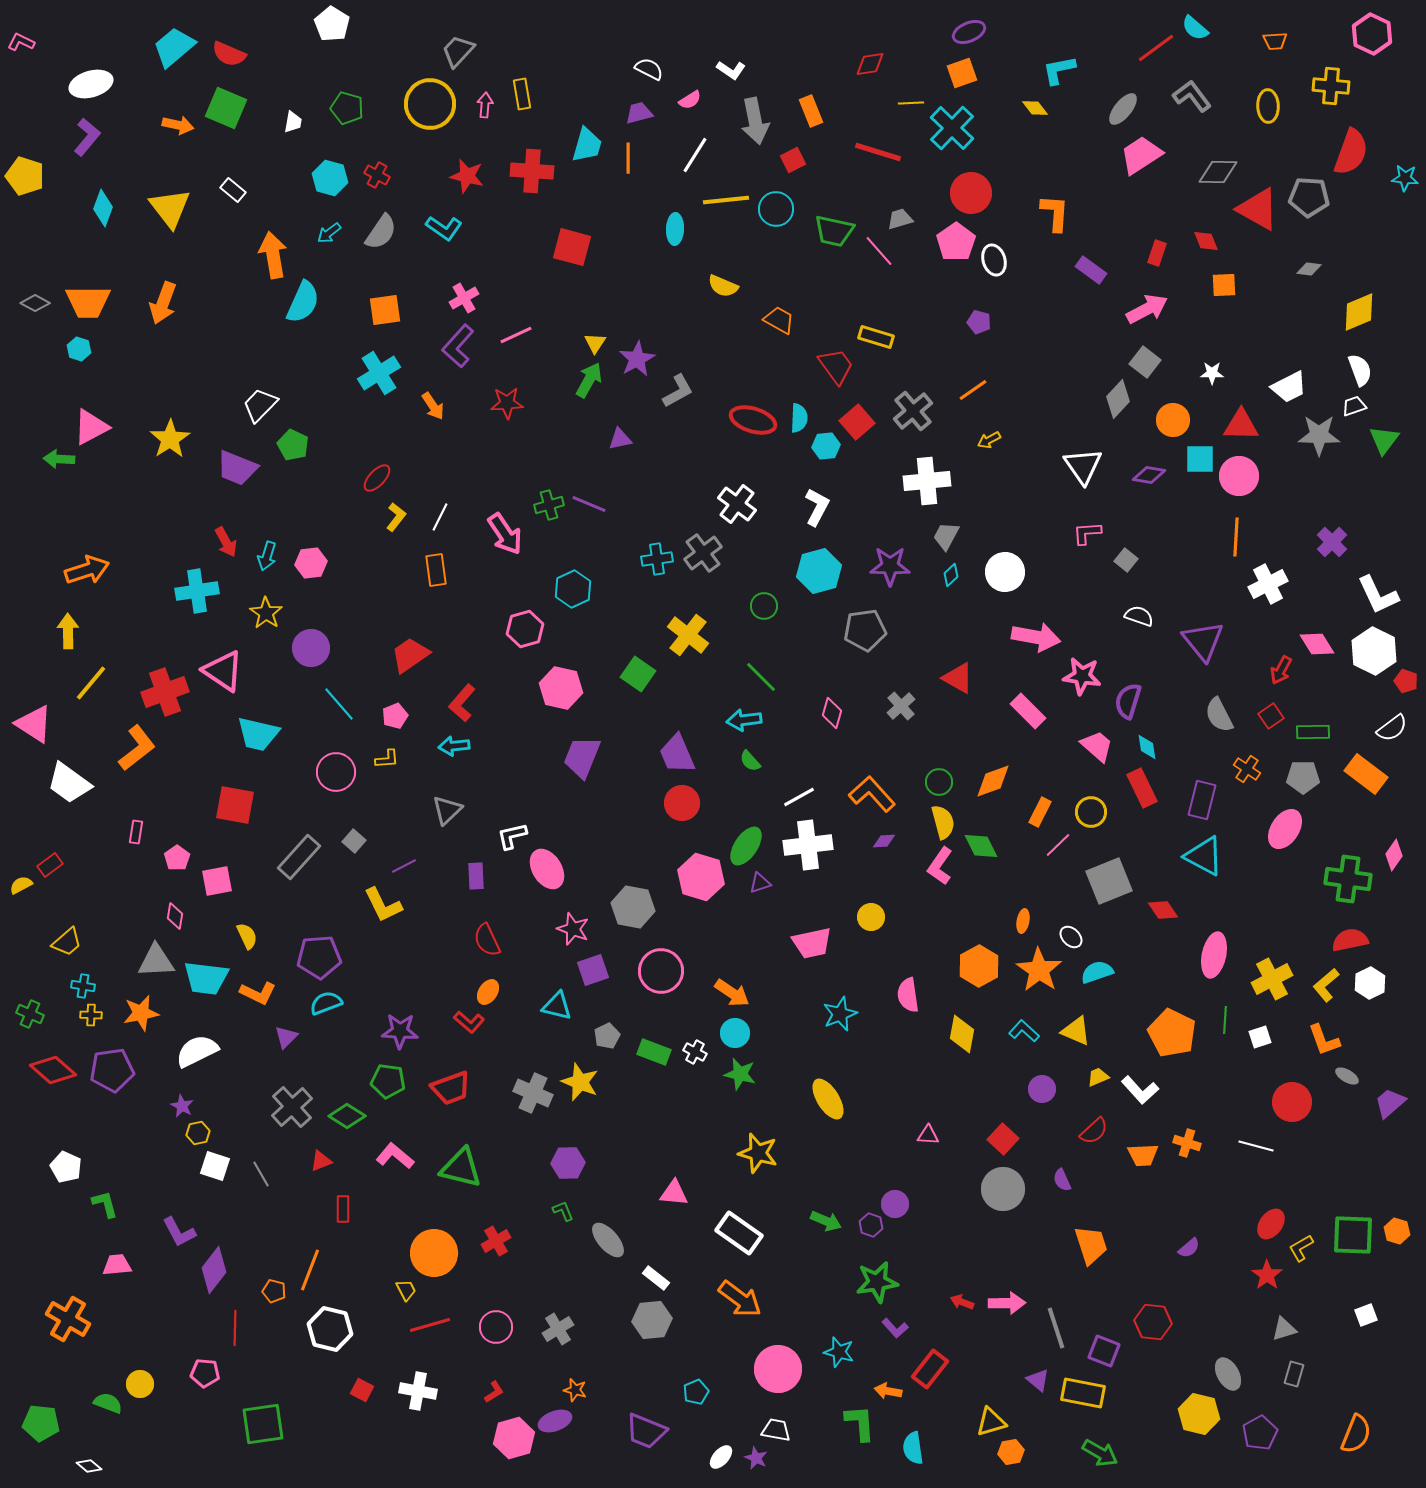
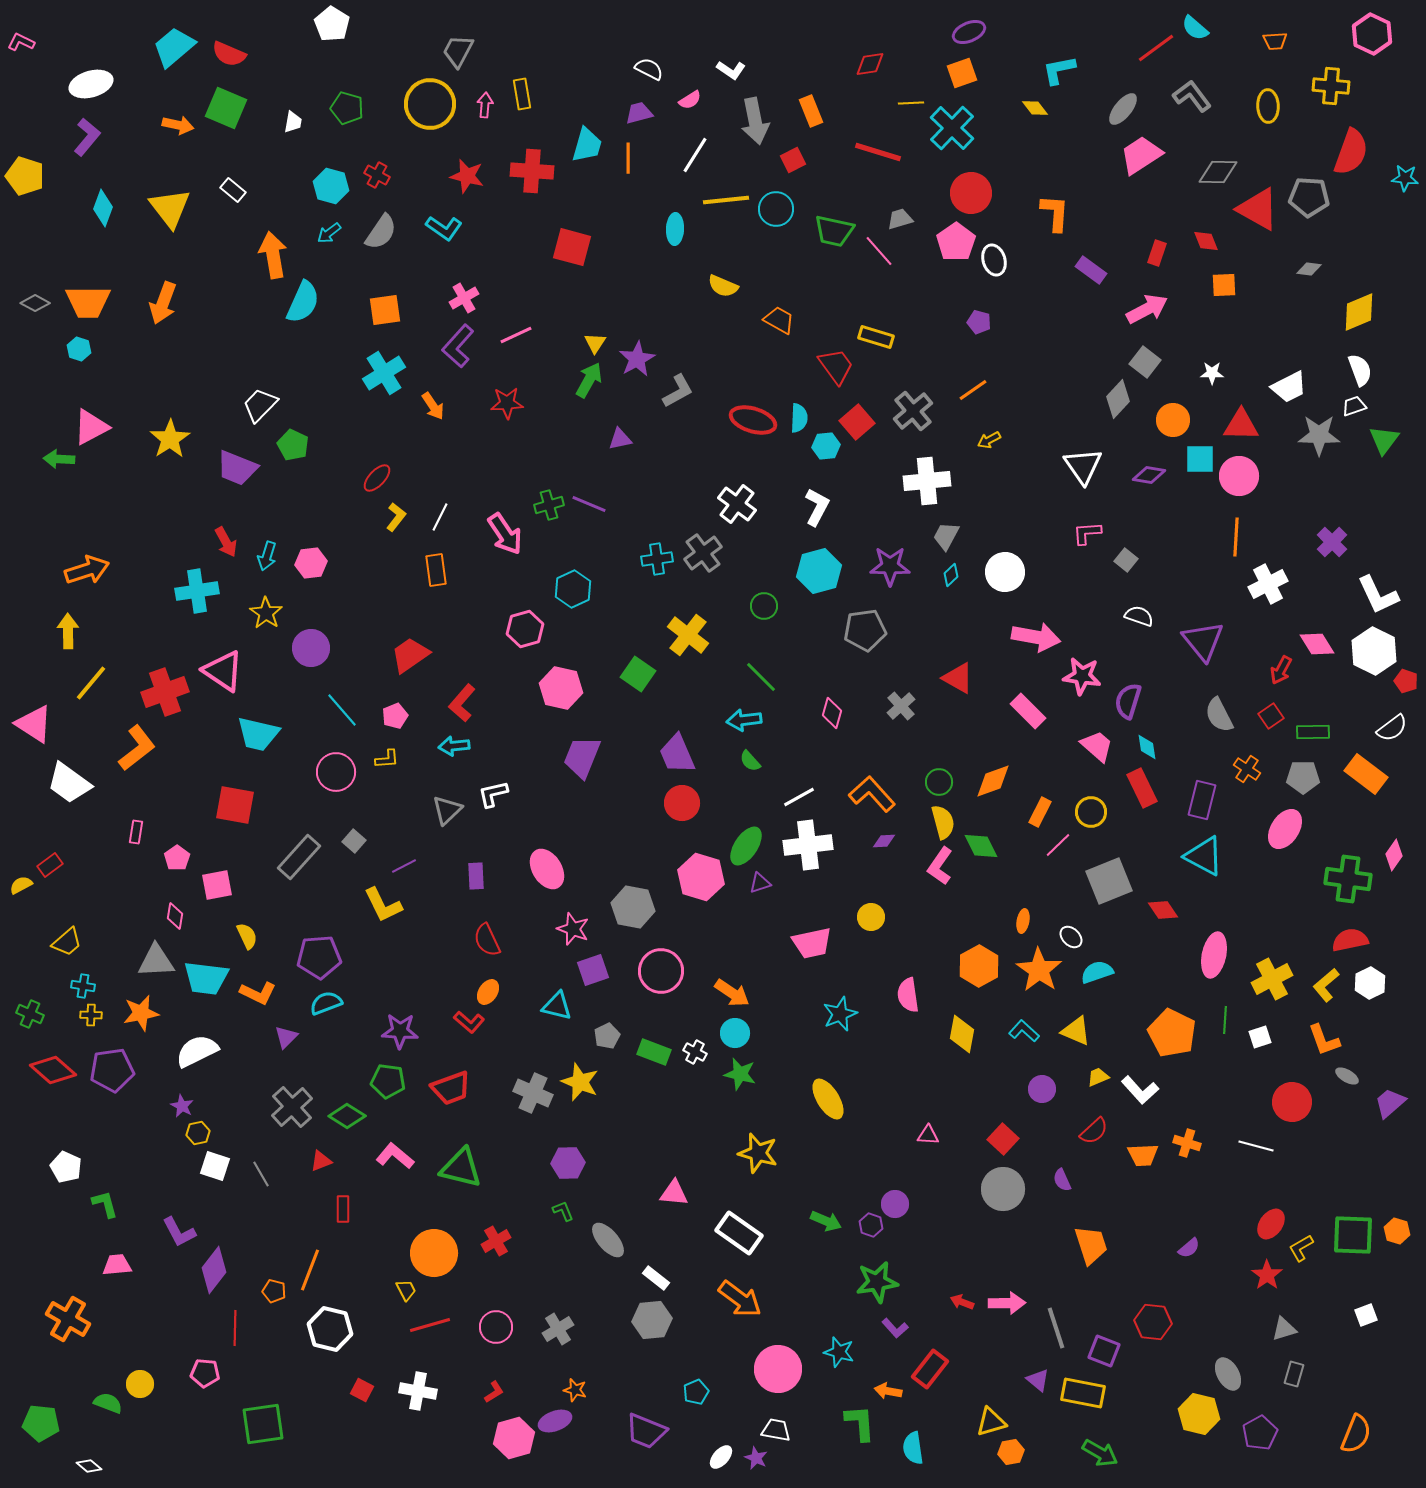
gray trapezoid at (458, 51): rotated 15 degrees counterclockwise
cyan hexagon at (330, 178): moved 1 px right, 8 px down
cyan cross at (379, 373): moved 5 px right
cyan line at (339, 704): moved 3 px right, 6 px down
white L-shape at (512, 836): moved 19 px left, 42 px up
pink square at (217, 881): moved 4 px down
